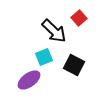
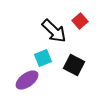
red square: moved 1 px right, 3 px down
cyan square: moved 1 px left, 1 px down
purple ellipse: moved 2 px left
